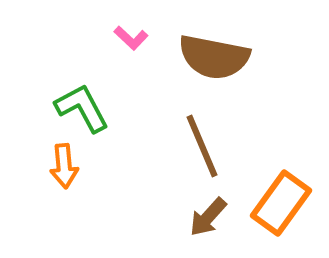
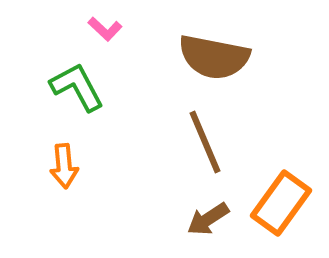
pink L-shape: moved 26 px left, 9 px up
green L-shape: moved 5 px left, 21 px up
brown line: moved 3 px right, 4 px up
brown arrow: moved 2 px down; rotated 15 degrees clockwise
